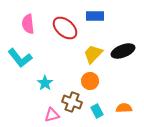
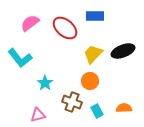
pink semicircle: moved 2 px right, 1 px up; rotated 60 degrees clockwise
pink triangle: moved 14 px left
